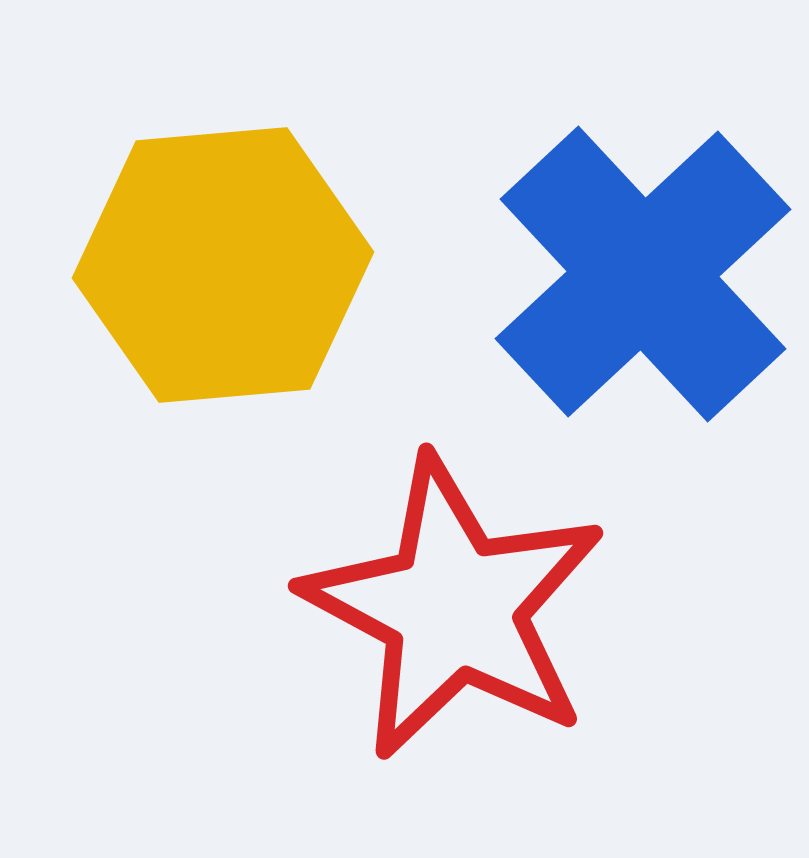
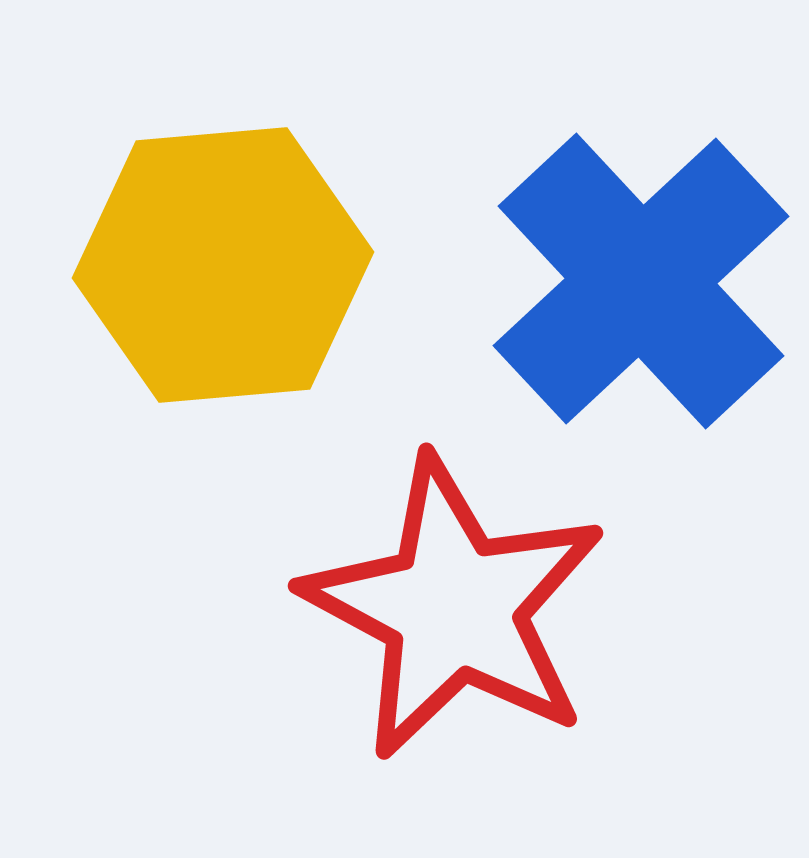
blue cross: moved 2 px left, 7 px down
